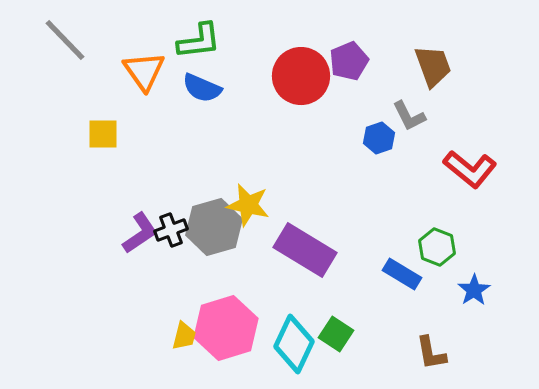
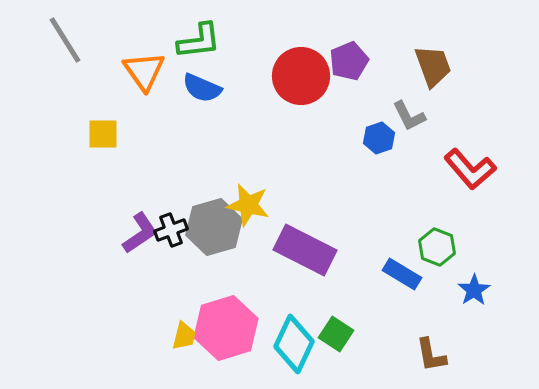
gray line: rotated 12 degrees clockwise
red L-shape: rotated 10 degrees clockwise
purple rectangle: rotated 4 degrees counterclockwise
brown L-shape: moved 2 px down
